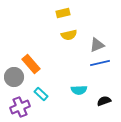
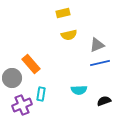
gray circle: moved 2 px left, 1 px down
cyan rectangle: rotated 56 degrees clockwise
purple cross: moved 2 px right, 2 px up
